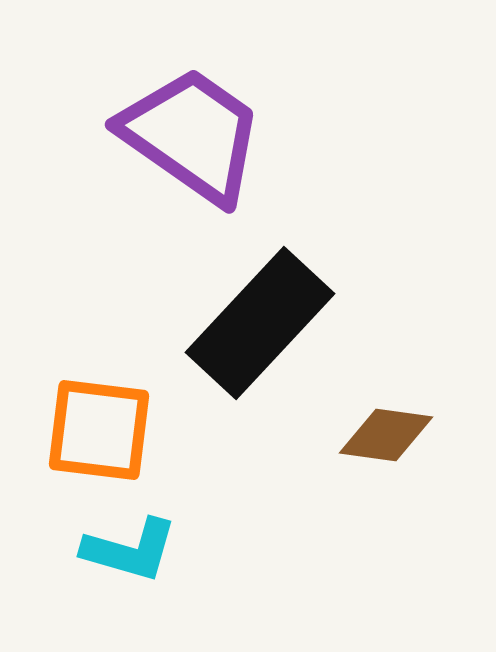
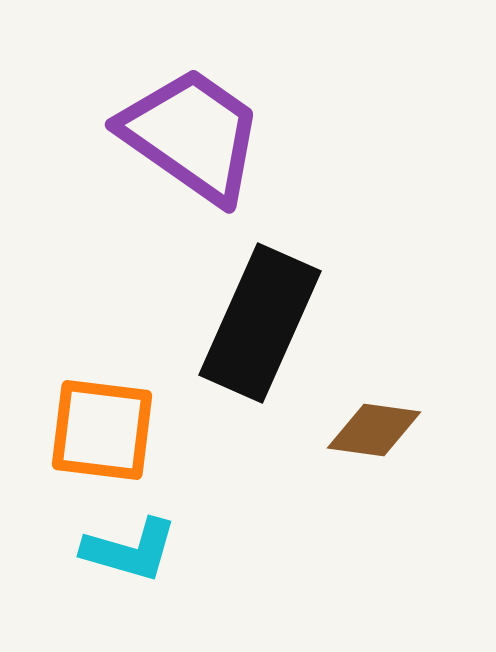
black rectangle: rotated 19 degrees counterclockwise
orange square: moved 3 px right
brown diamond: moved 12 px left, 5 px up
